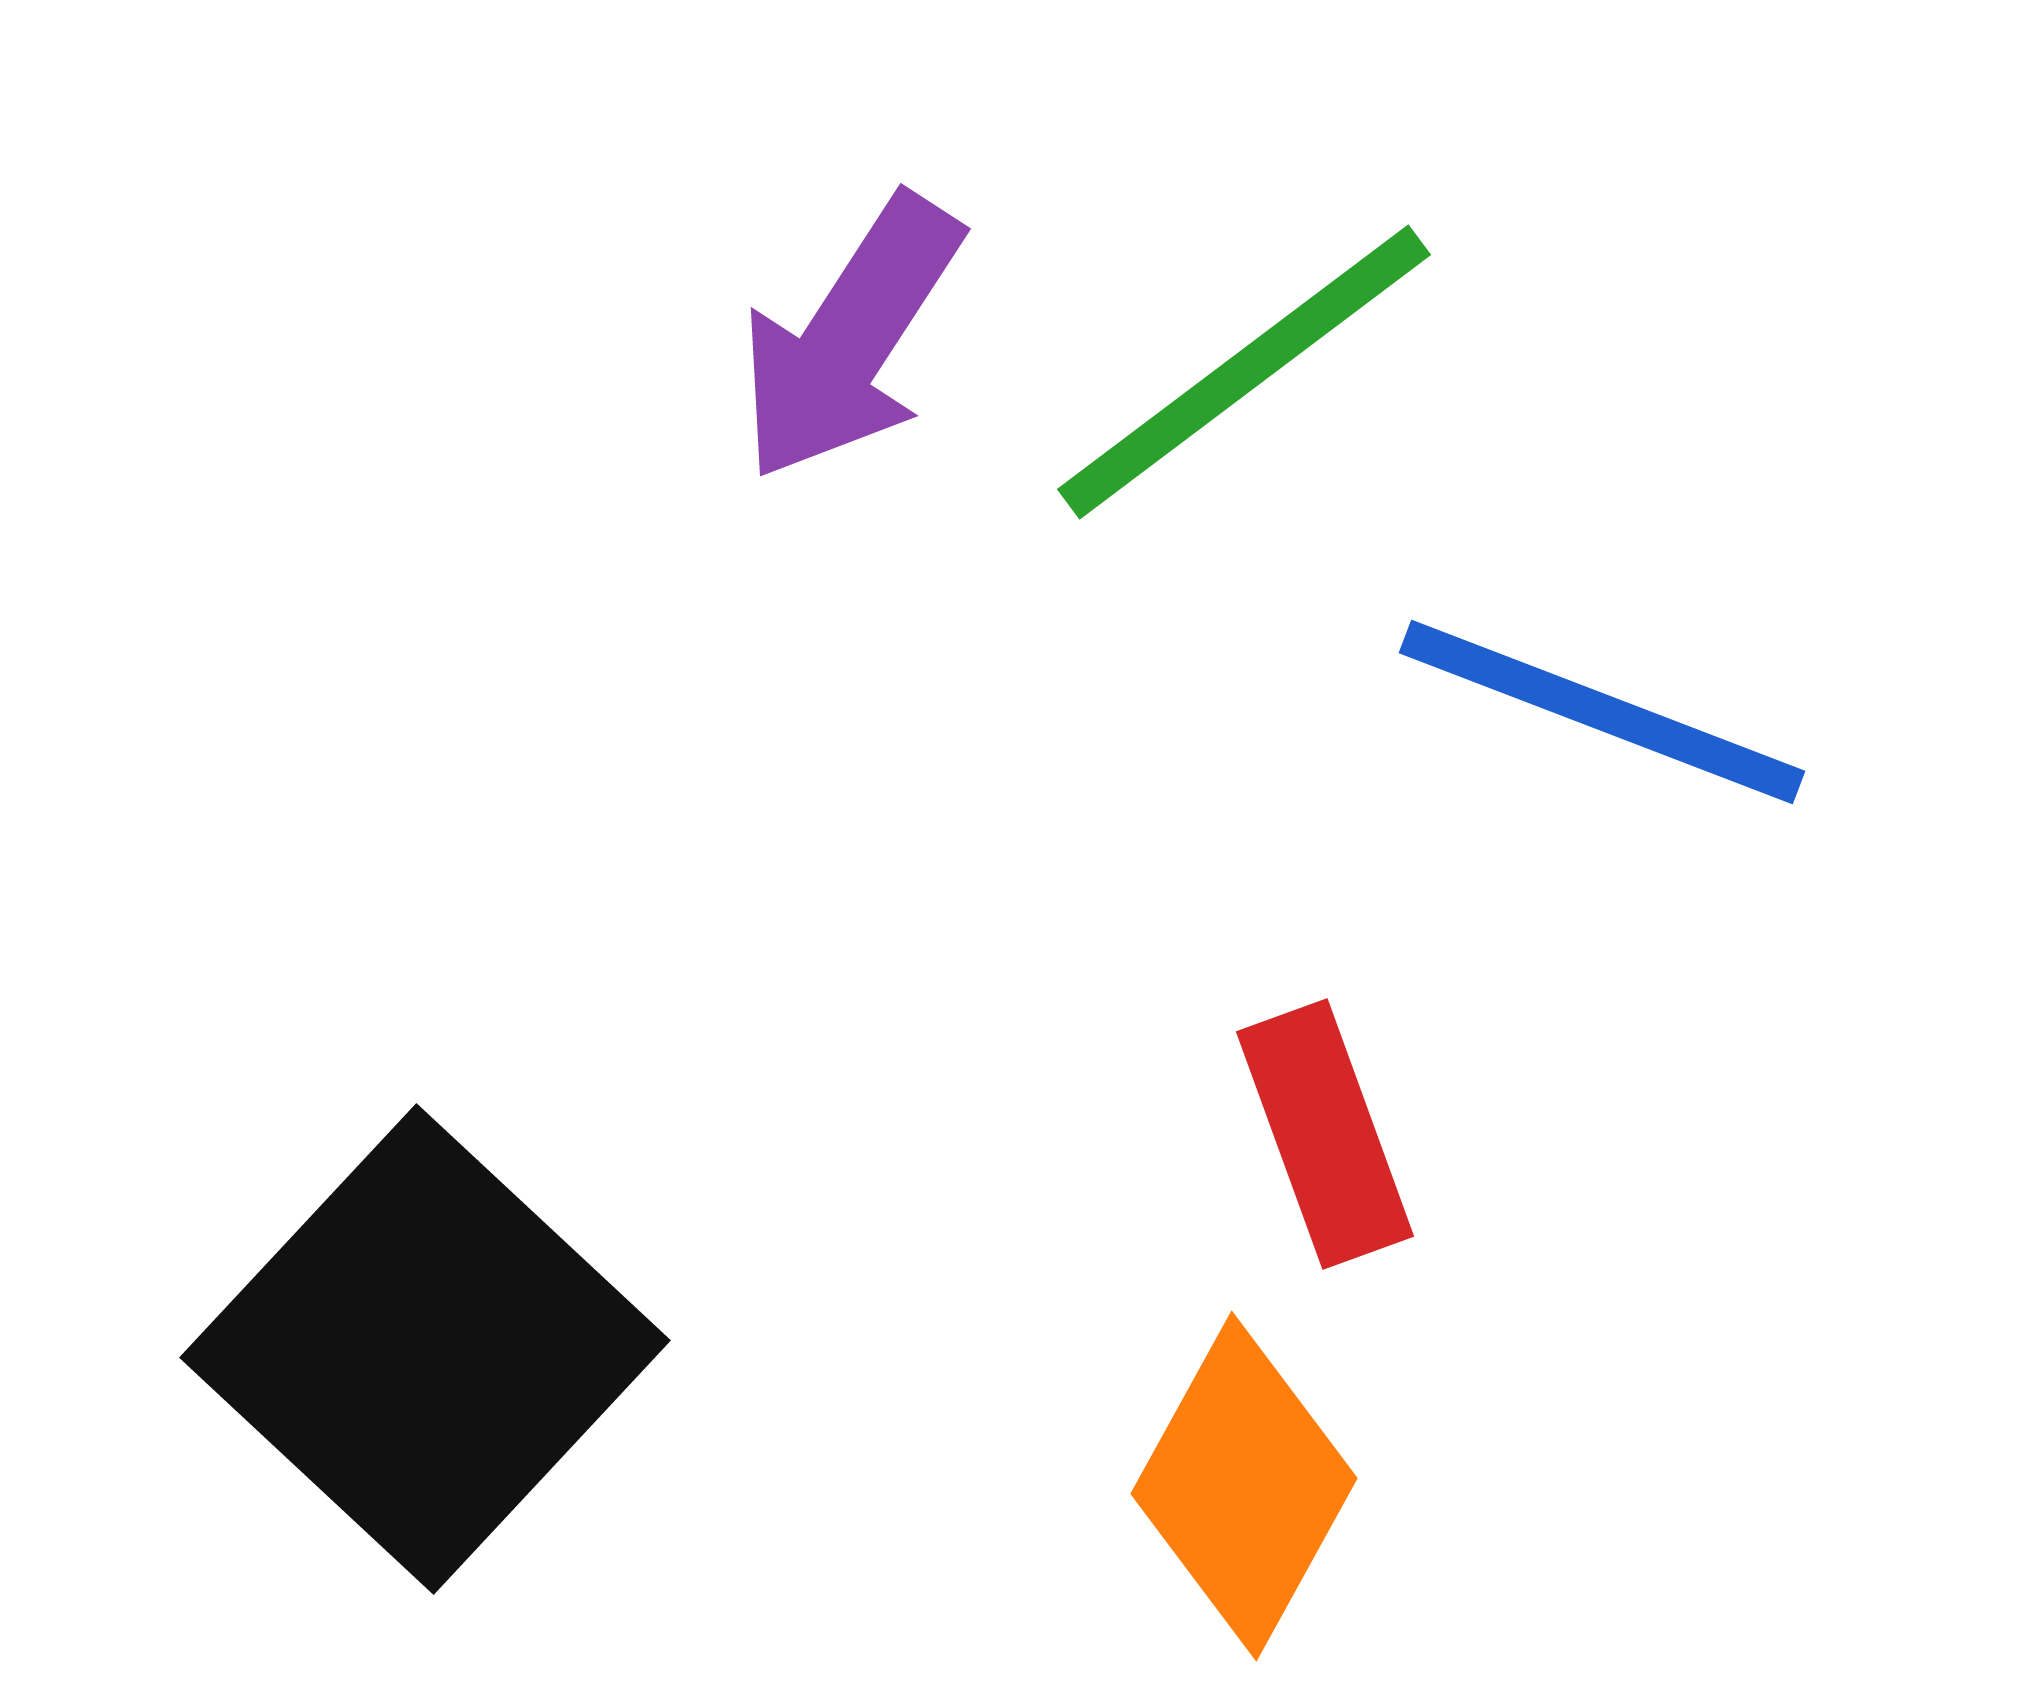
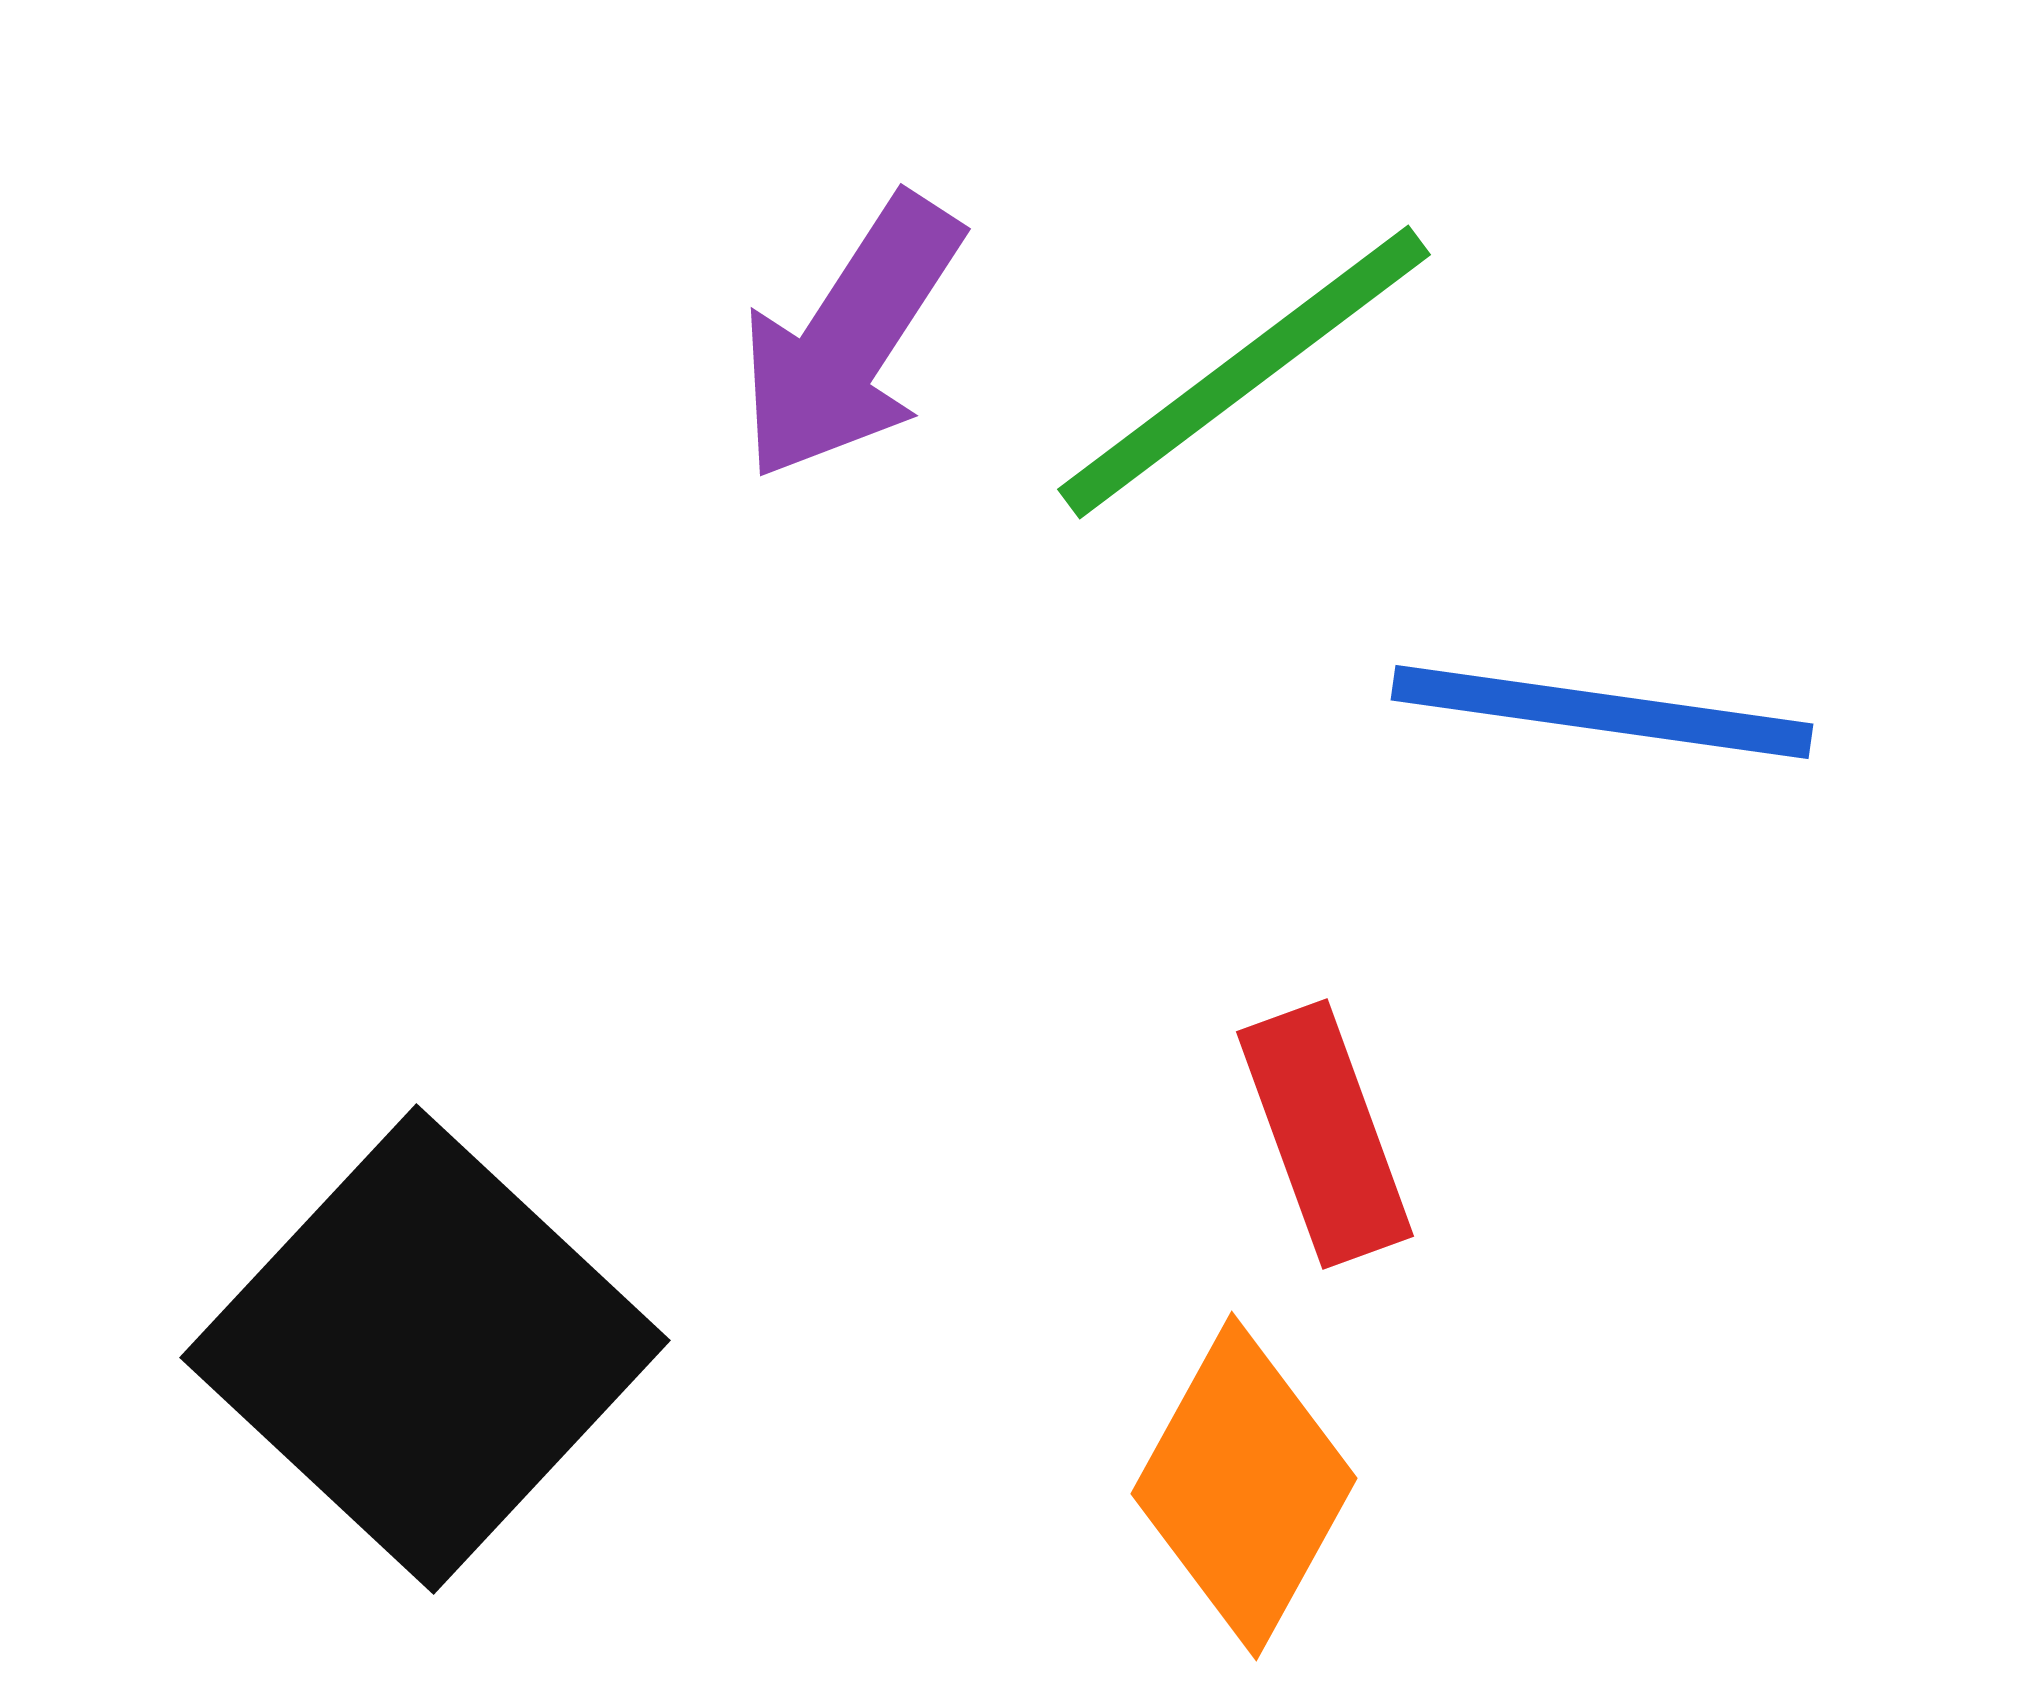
blue line: rotated 13 degrees counterclockwise
